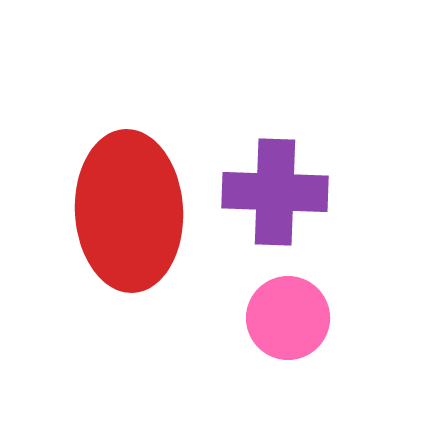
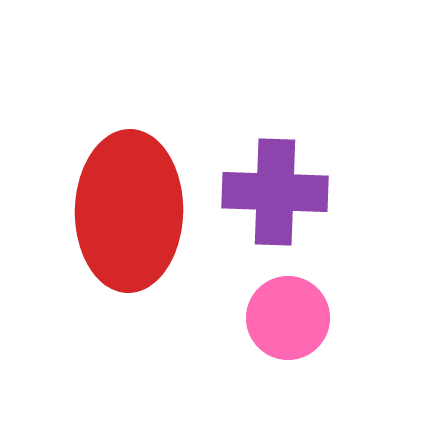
red ellipse: rotated 4 degrees clockwise
